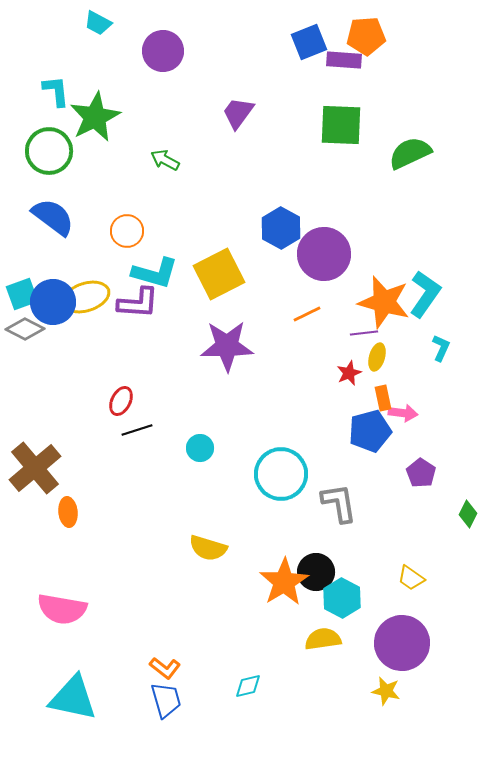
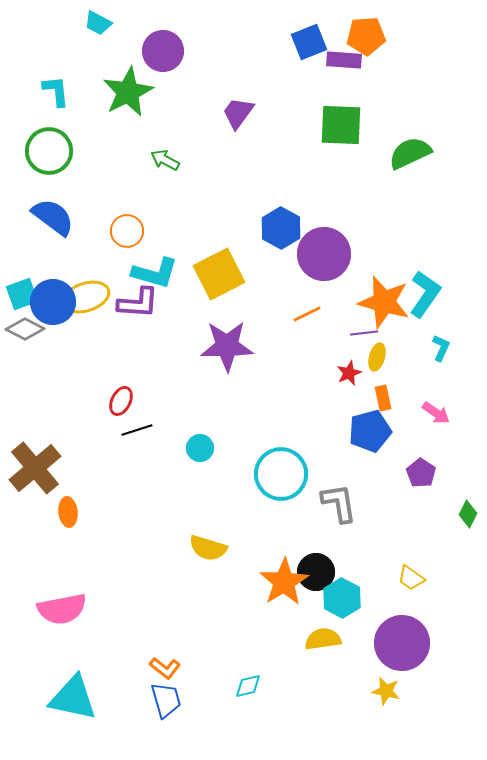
green star at (95, 117): moved 33 px right, 25 px up
pink arrow at (403, 413): moved 33 px right; rotated 28 degrees clockwise
pink semicircle at (62, 609): rotated 21 degrees counterclockwise
